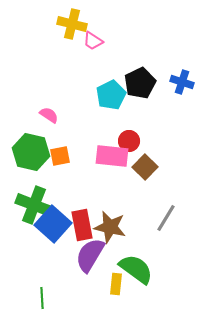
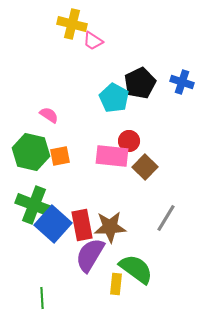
cyan pentagon: moved 3 px right, 3 px down; rotated 16 degrees counterclockwise
brown star: rotated 16 degrees counterclockwise
